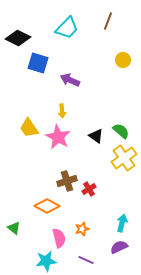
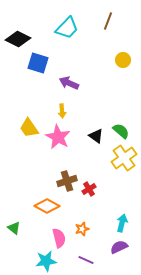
black diamond: moved 1 px down
purple arrow: moved 1 px left, 3 px down
